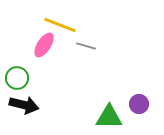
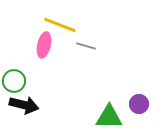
pink ellipse: rotated 20 degrees counterclockwise
green circle: moved 3 px left, 3 px down
